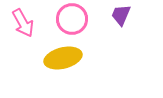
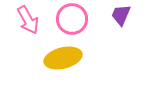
pink arrow: moved 5 px right, 3 px up
